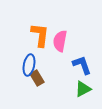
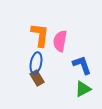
blue ellipse: moved 7 px right, 2 px up
